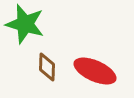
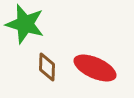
red ellipse: moved 3 px up
